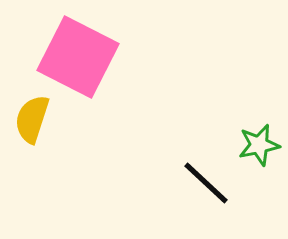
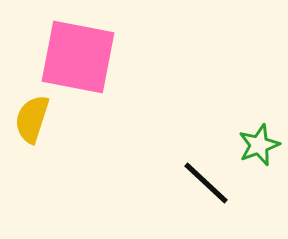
pink square: rotated 16 degrees counterclockwise
green star: rotated 9 degrees counterclockwise
